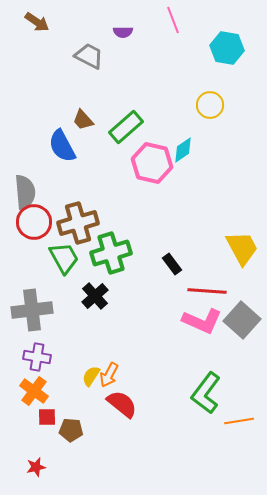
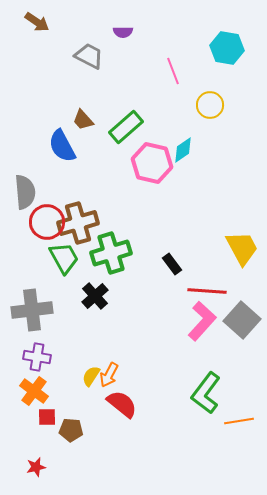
pink line: moved 51 px down
red circle: moved 13 px right
pink L-shape: rotated 72 degrees counterclockwise
